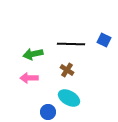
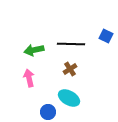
blue square: moved 2 px right, 4 px up
green arrow: moved 1 px right, 4 px up
brown cross: moved 3 px right, 1 px up; rotated 24 degrees clockwise
pink arrow: rotated 78 degrees clockwise
